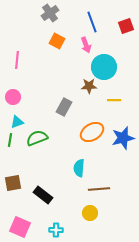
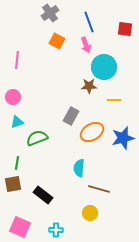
blue line: moved 3 px left
red square: moved 1 px left, 3 px down; rotated 28 degrees clockwise
gray rectangle: moved 7 px right, 9 px down
green line: moved 7 px right, 23 px down
brown square: moved 1 px down
brown line: rotated 20 degrees clockwise
